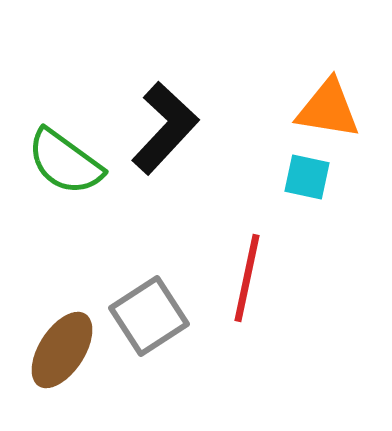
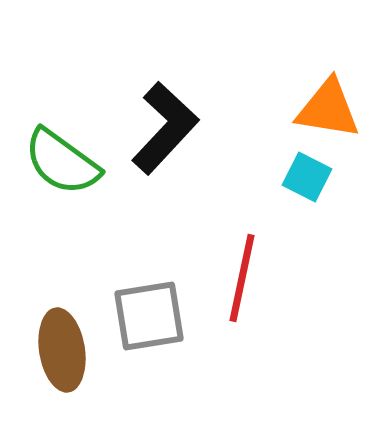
green semicircle: moved 3 px left
cyan square: rotated 15 degrees clockwise
red line: moved 5 px left
gray square: rotated 24 degrees clockwise
brown ellipse: rotated 42 degrees counterclockwise
